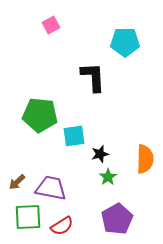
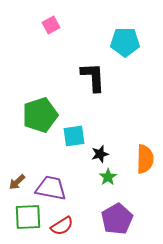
green pentagon: rotated 24 degrees counterclockwise
